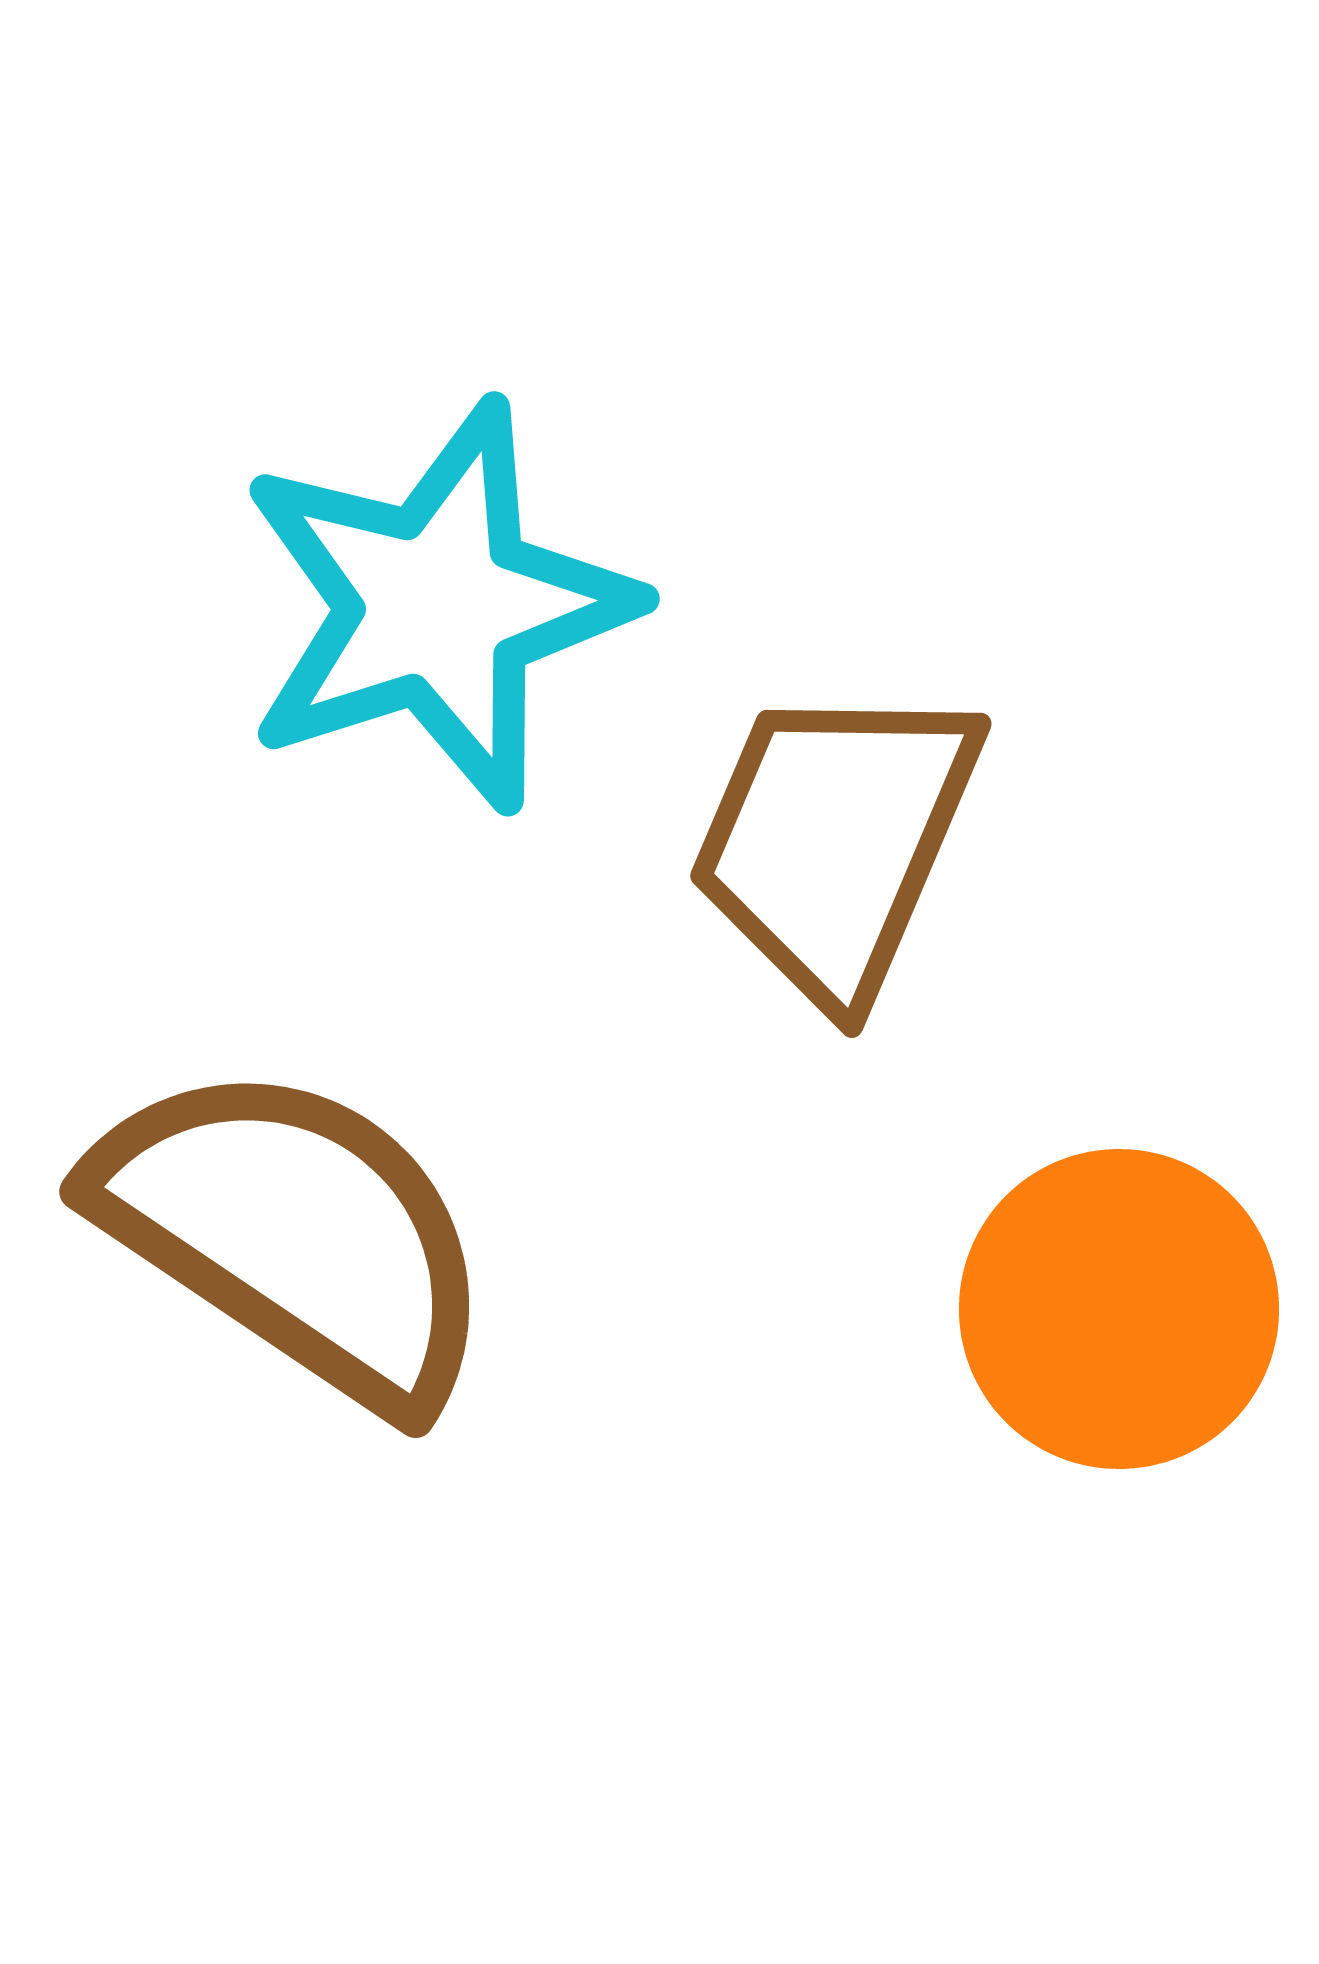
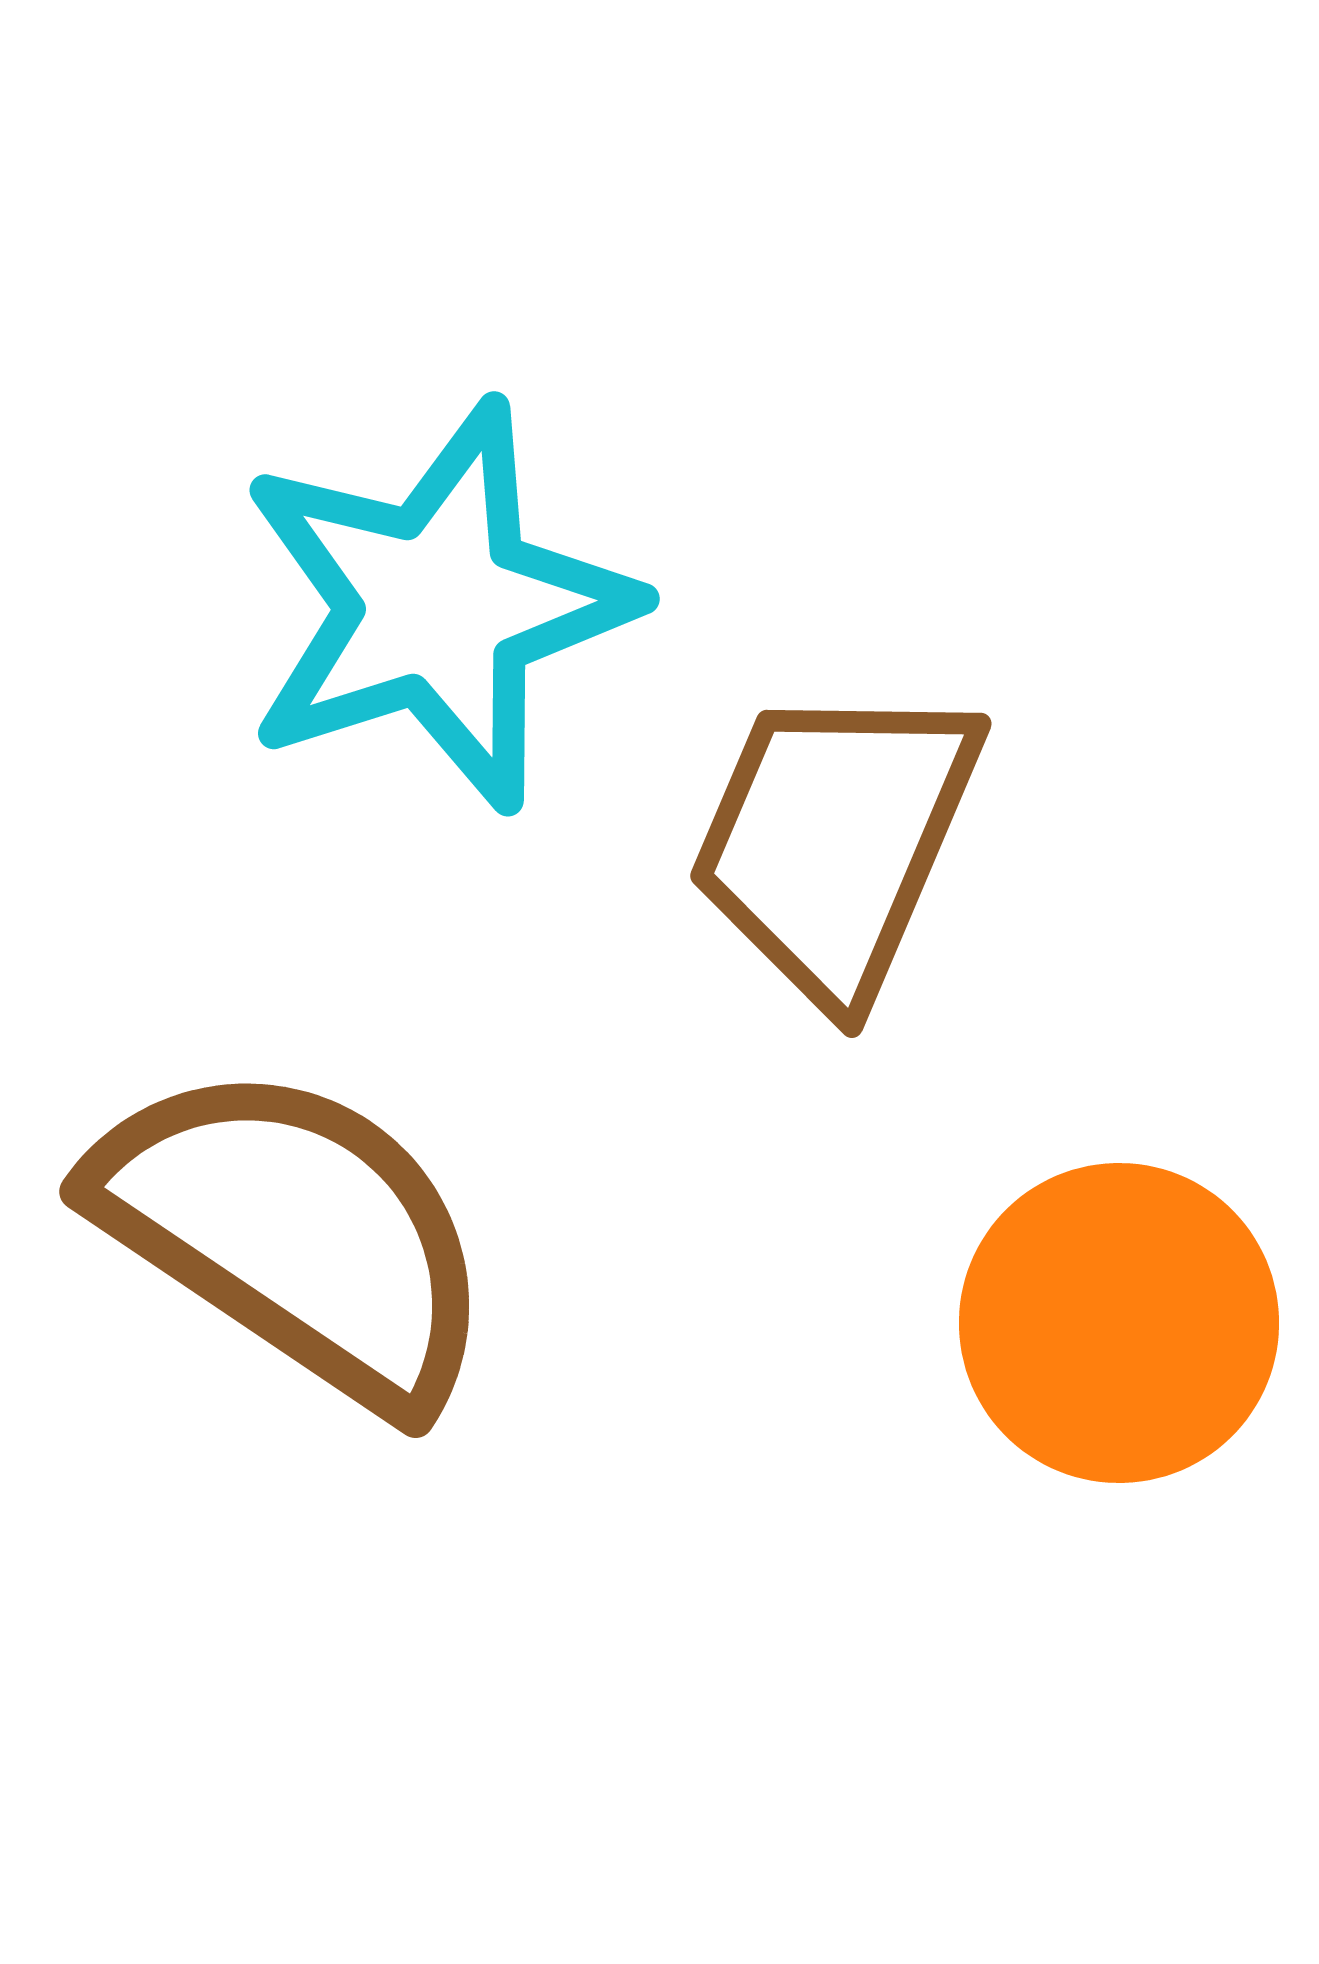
orange circle: moved 14 px down
